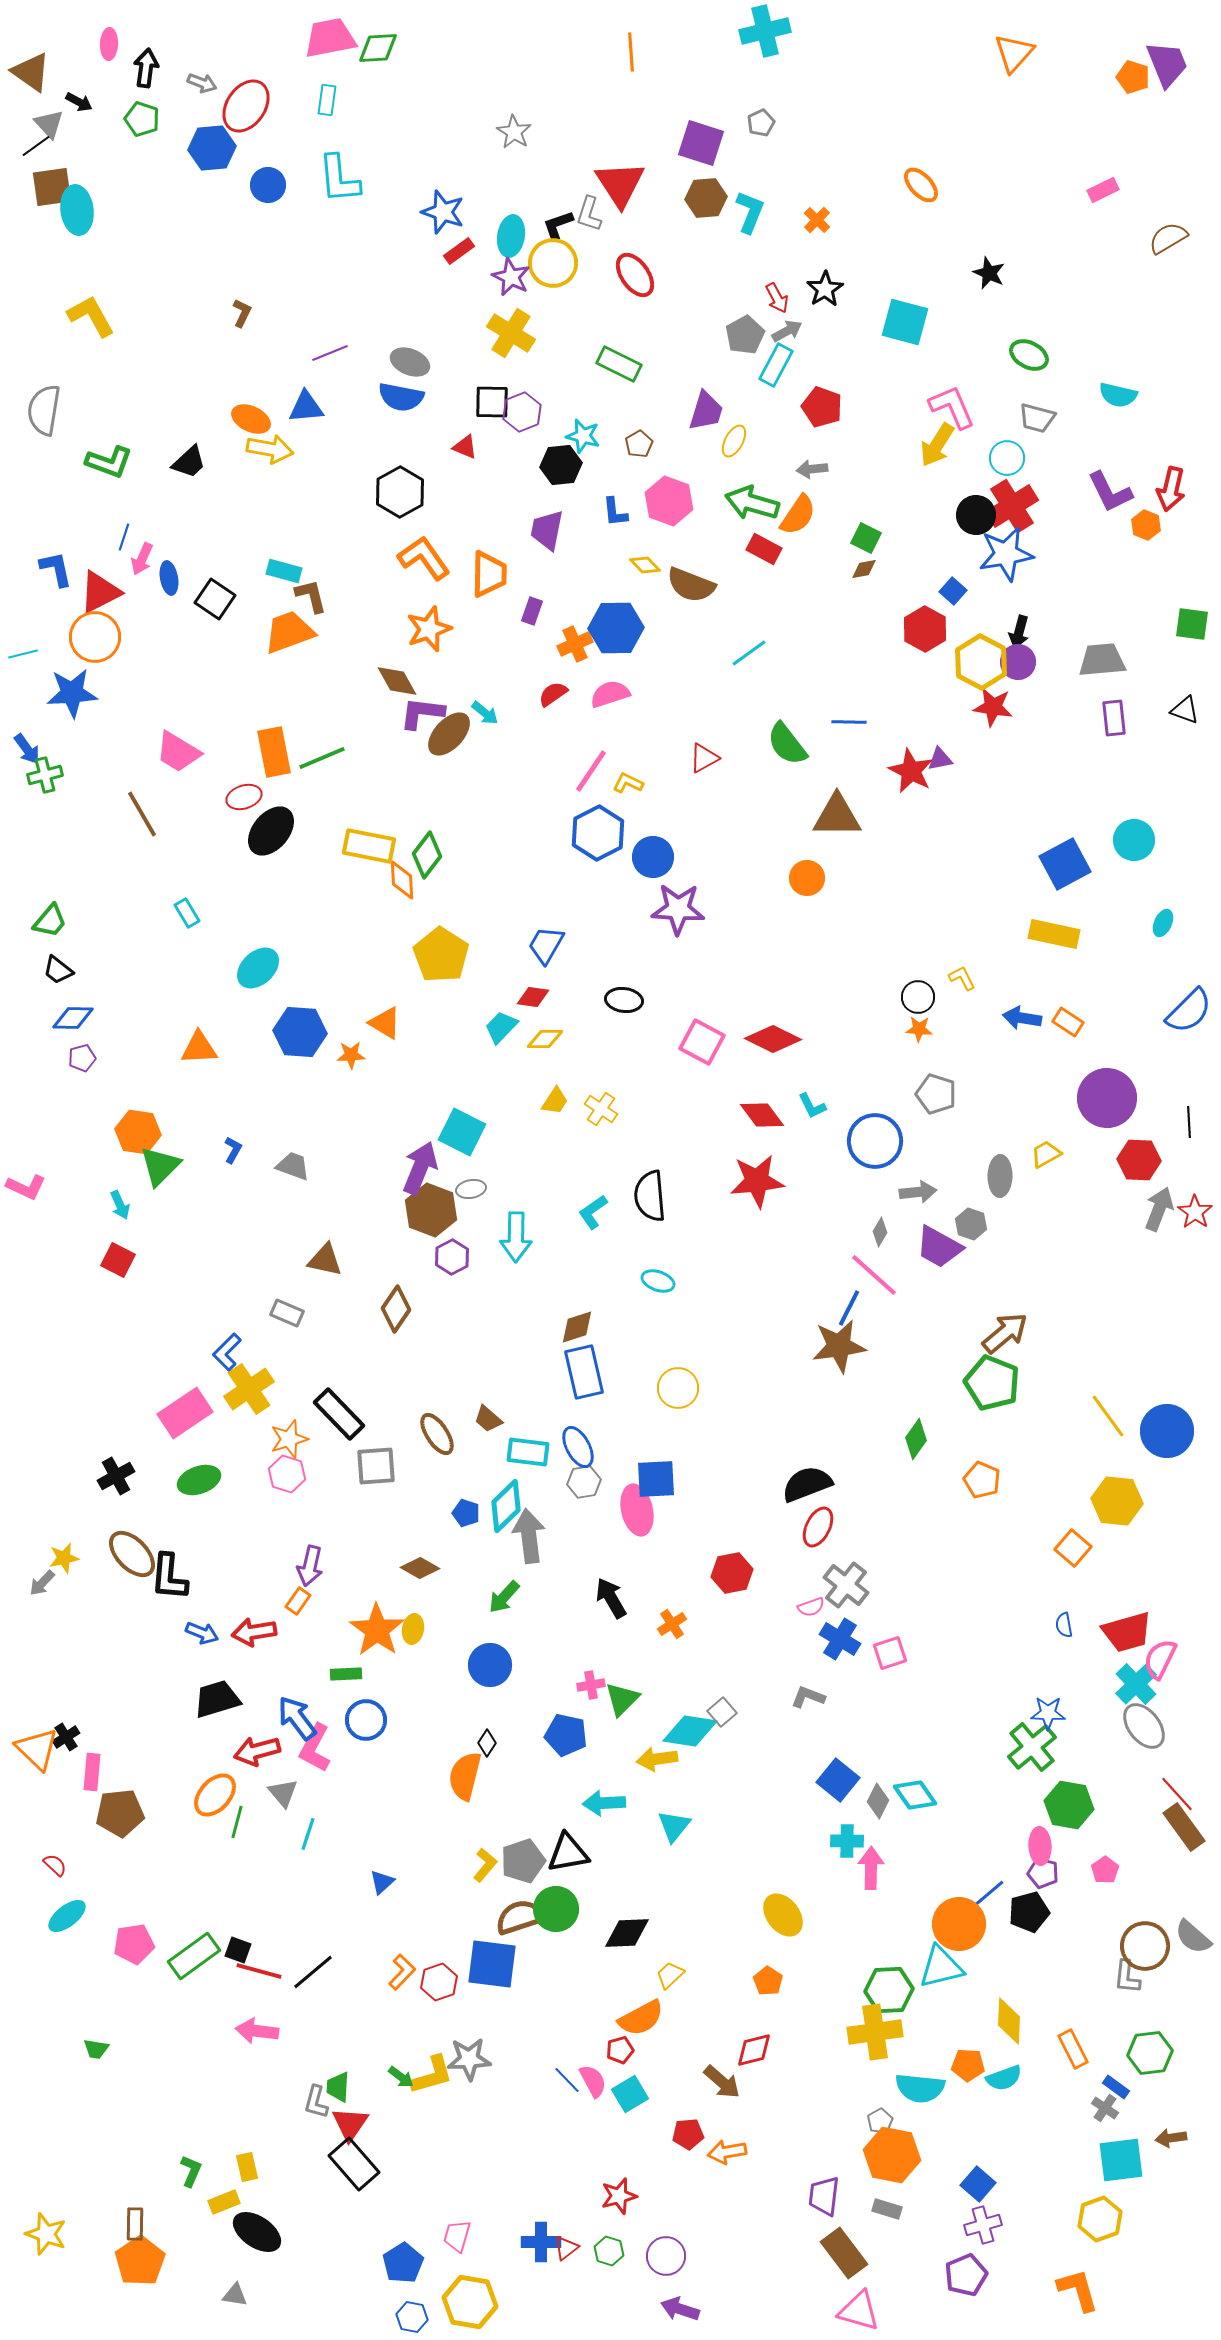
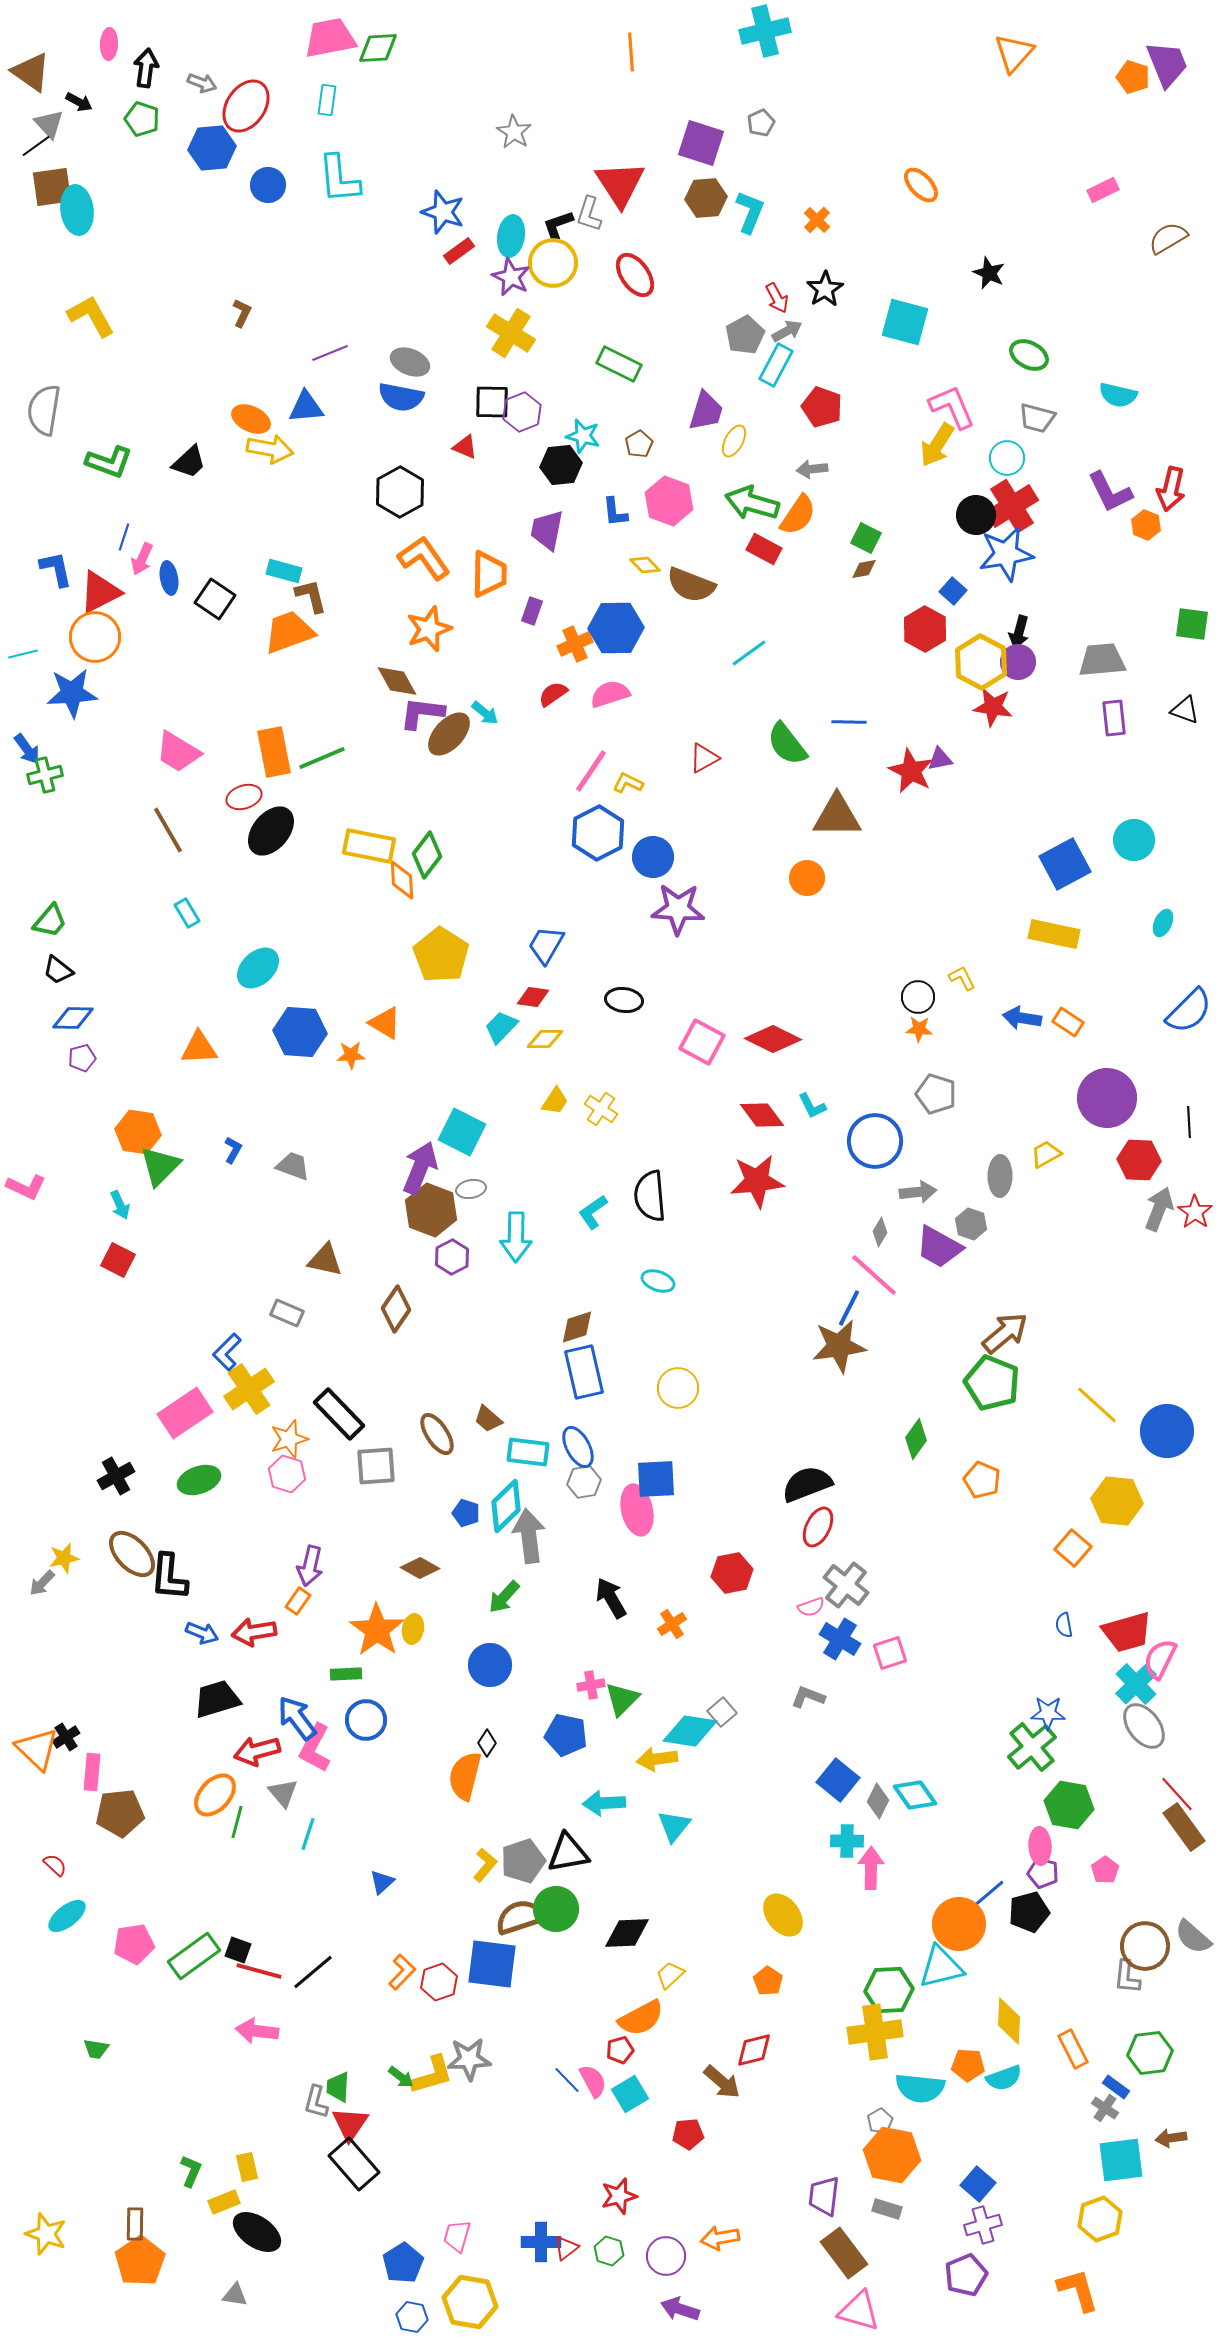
brown line at (142, 814): moved 26 px right, 16 px down
yellow line at (1108, 1416): moved 11 px left, 11 px up; rotated 12 degrees counterclockwise
orange arrow at (727, 2152): moved 7 px left, 86 px down
